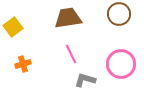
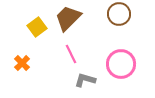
brown trapezoid: rotated 36 degrees counterclockwise
yellow square: moved 24 px right
orange cross: moved 1 px left, 1 px up; rotated 28 degrees counterclockwise
